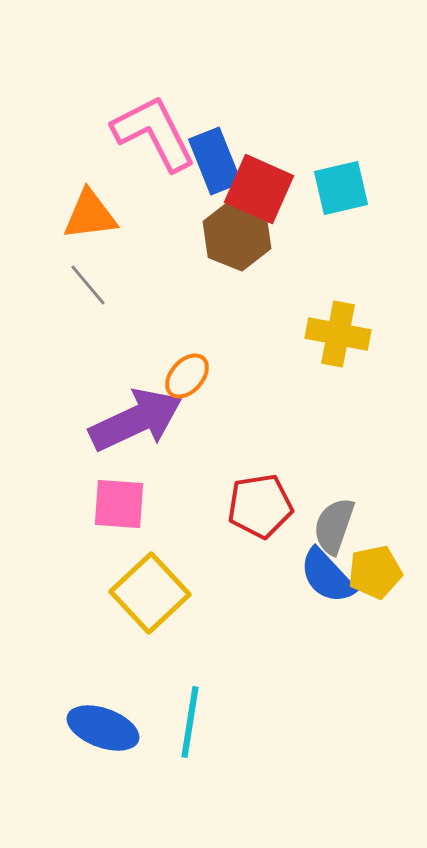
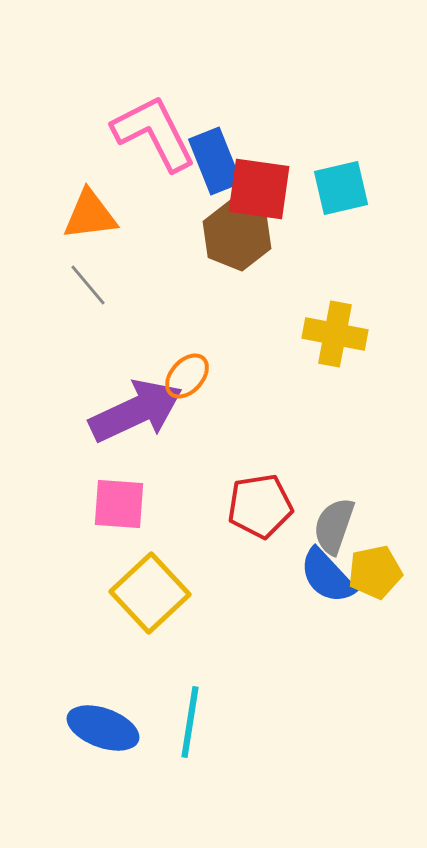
red square: rotated 16 degrees counterclockwise
yellow cross: moved 3 px left
purple arrow: moved 9 px up
